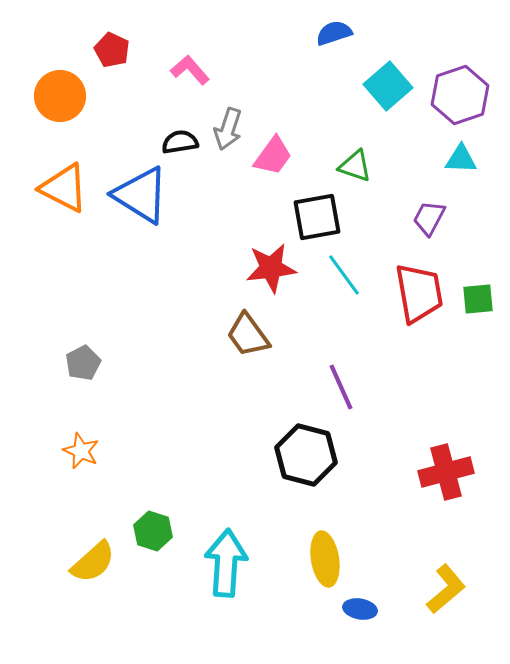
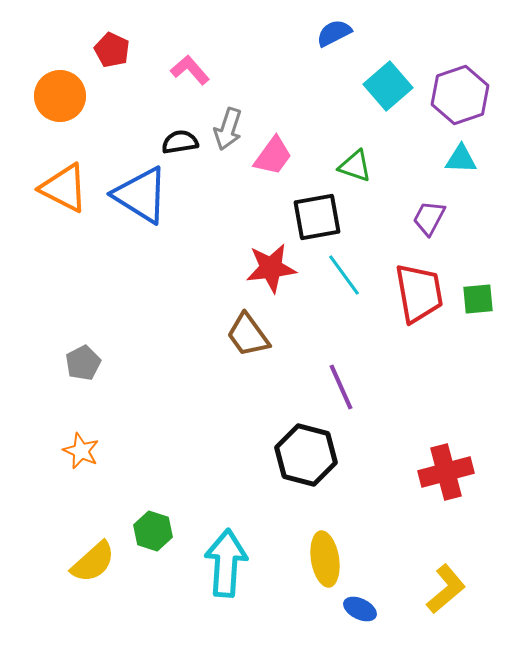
blue semicircle: rotated 9 degrees counterclockwise
blue ellipse: rotated 16 degrees clockwise
